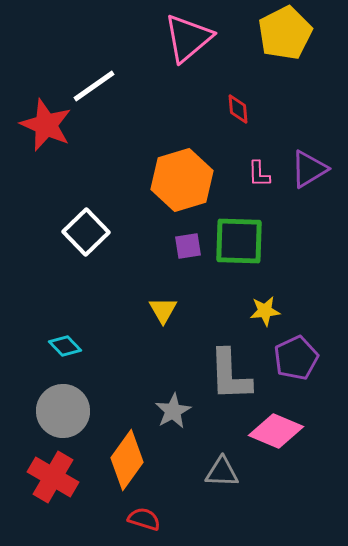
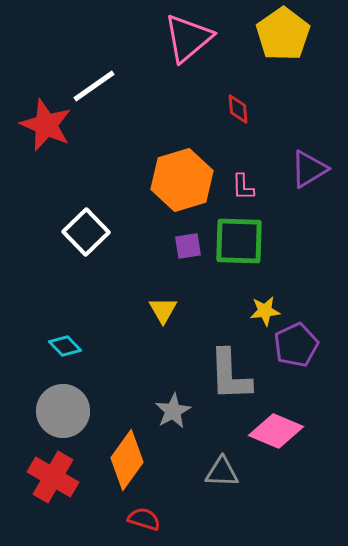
yellow pentagon: moved 2 px left, 1 px down; rotated 8 degrees counterclockwise
pink L-shape: moved 16 px left, 13 px down
purple pentagon: moved 13 px up
